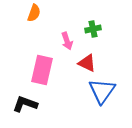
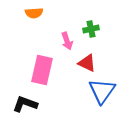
orange semicircle: rotated 66 degrees clockwise
green cross: moved 2 px left
